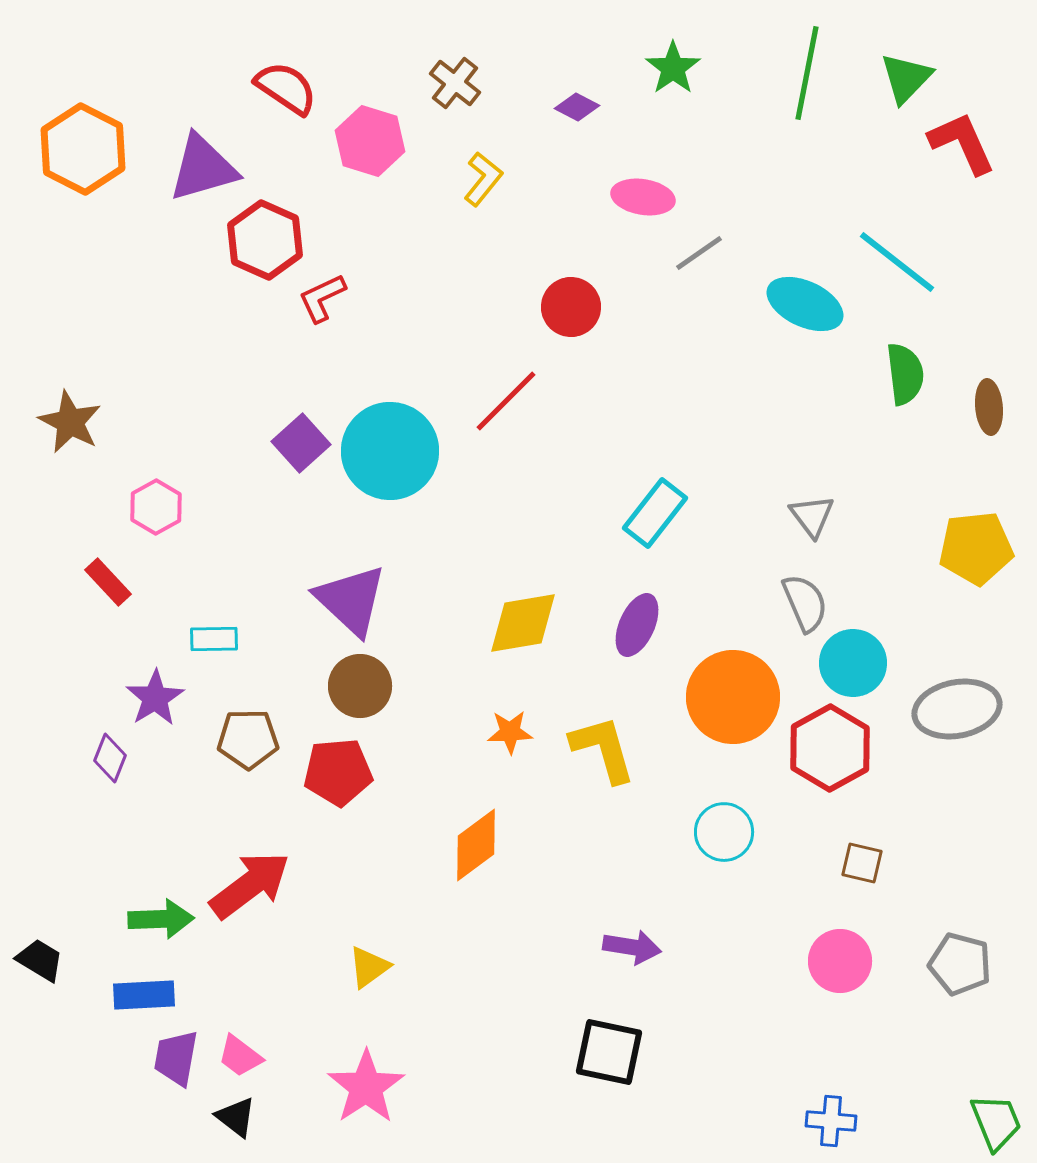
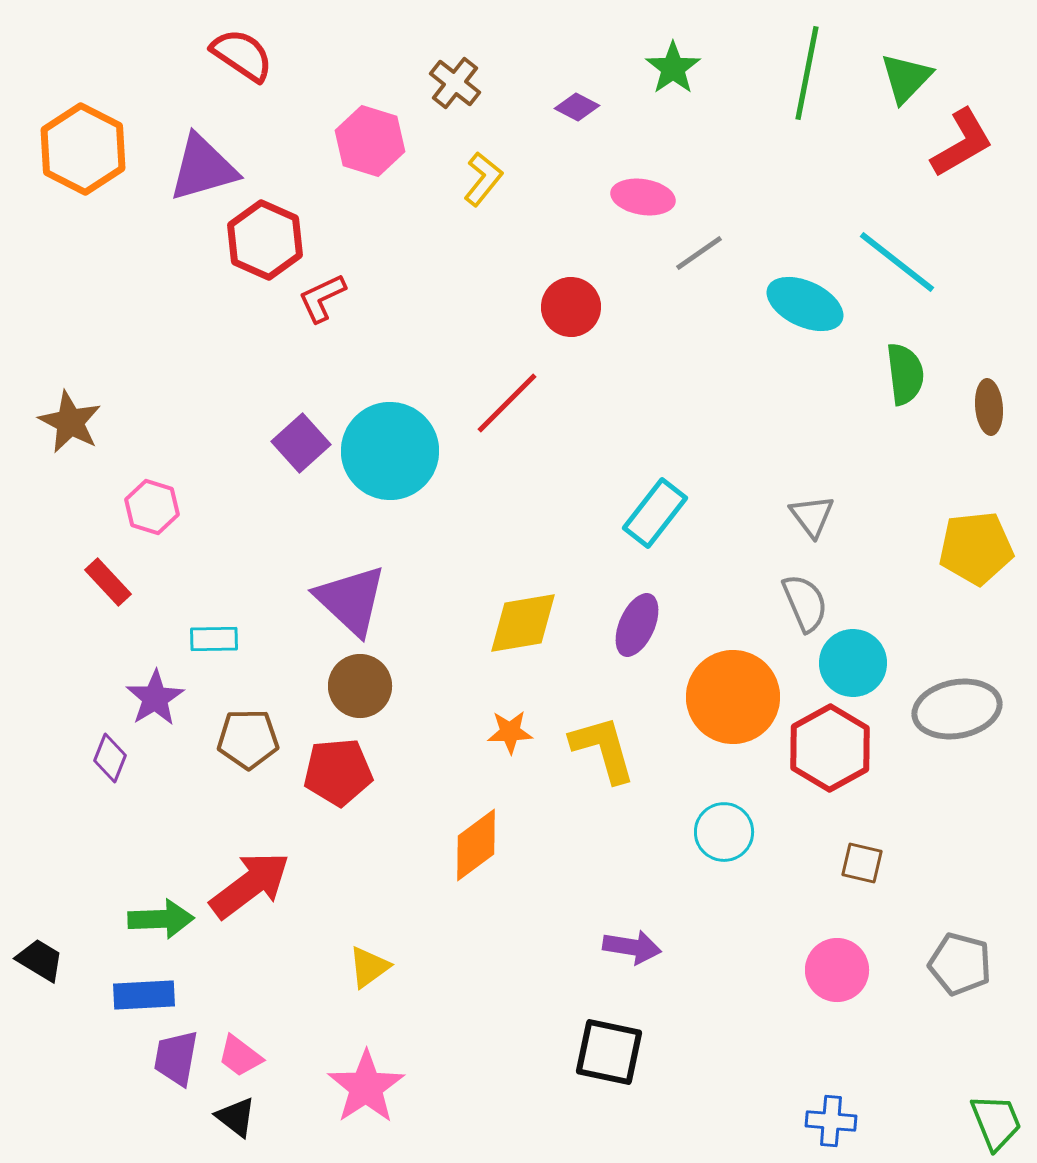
red semicircle at (286, 88): moved 44 px left, 33 px up
red L-shape at (962, 143): rotated 84 degrees clockwise
red line at (506, 401): moved 1 px right, 2 px down
pink hexagon at (156, 507): moved 4 px left; rotated 14 degrees counterclockwise
pink circle at (840, 961): moved 3 px left, 9 px down
